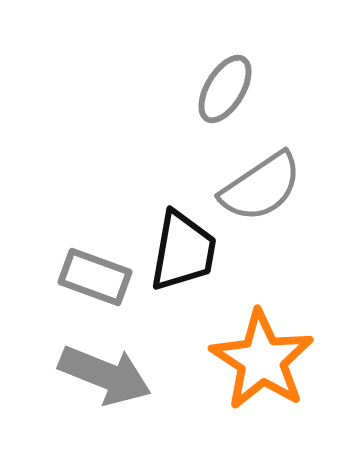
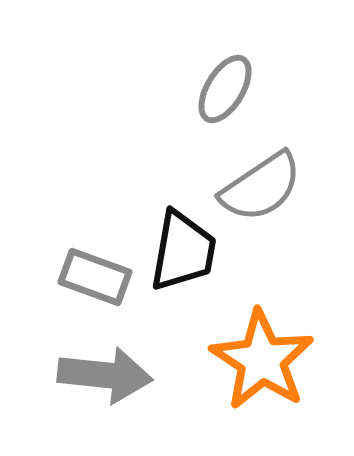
gray arrow: rotated 16 degrees counterclockwise
